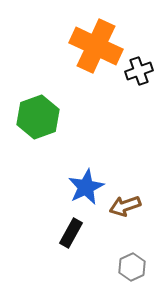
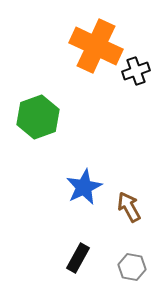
black cross: moved 3 px left
blue star: moved 2 px left
brown arrow: moved 4 px right, 1 px down; rotated 80 degrees clockwise
black rectangle: moved 7 px right, 25 px down
gray hexagon: rotated 24 degrees counterclockwise
